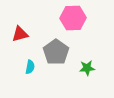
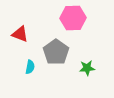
red triangle: rotated 36 degrees clockwise
